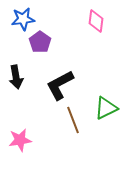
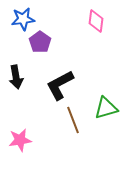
green triangle: rotated 10 degrees clockwise
